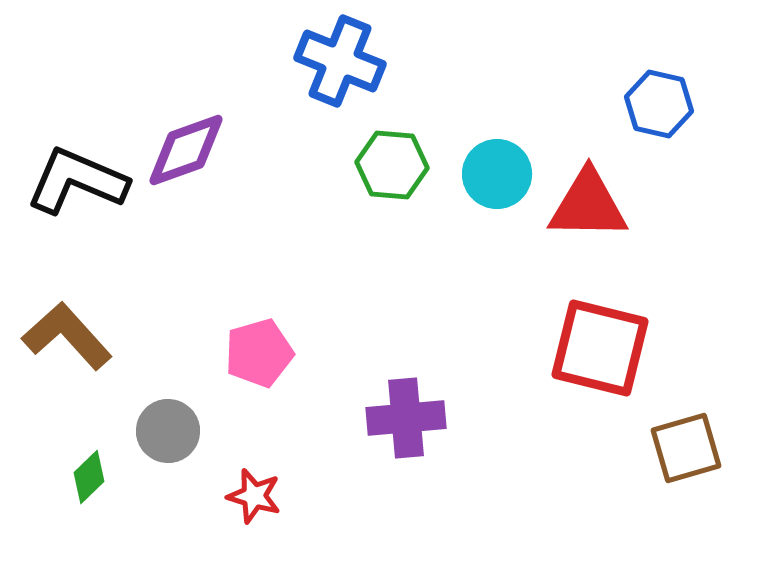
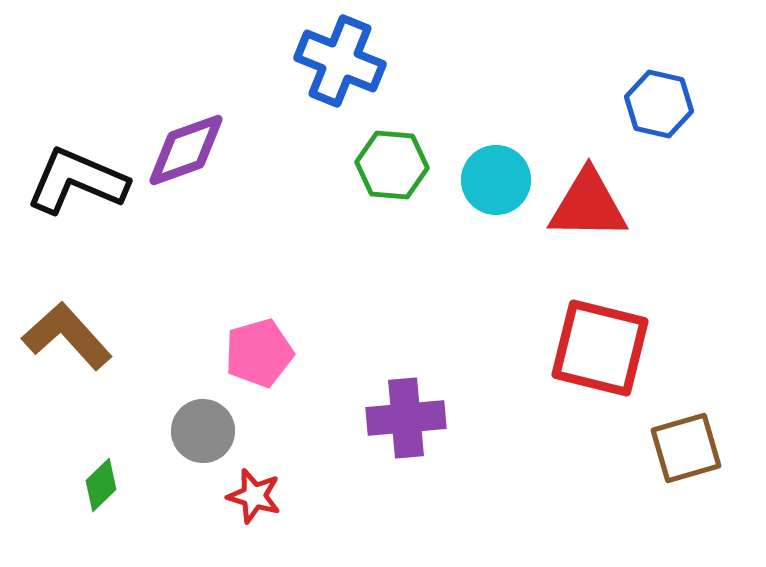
cyan circle: moved 1 px left, 6 px down
gray circle: moved 35 px right
green diamond: moved 12 px right, 8 px down
